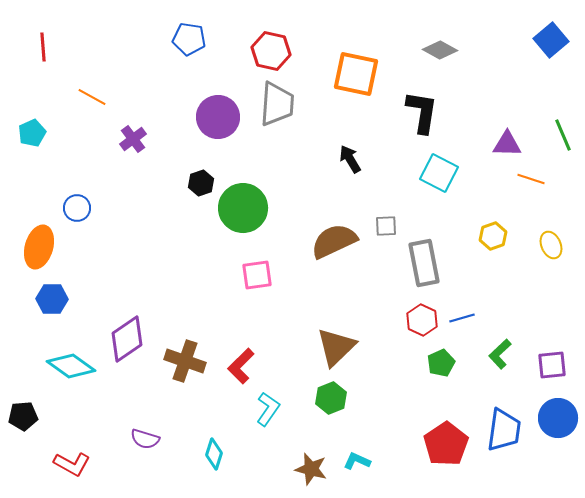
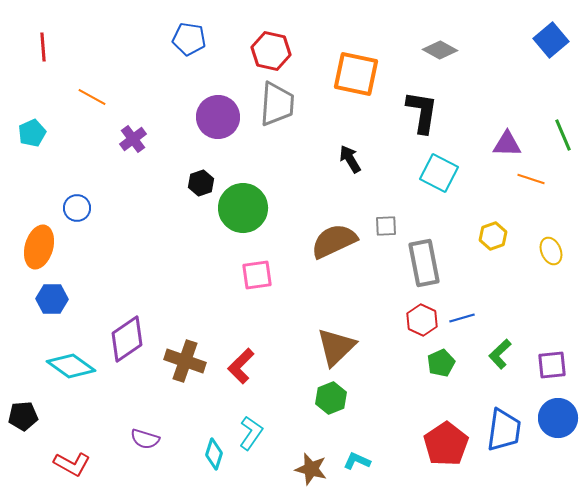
yellow ellipse at (551, 245): moved 6 px down
cyan L-shape at (268, 409): moved 17 px left, 24 px down
